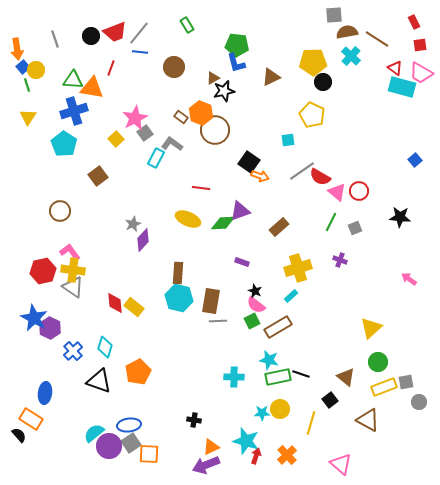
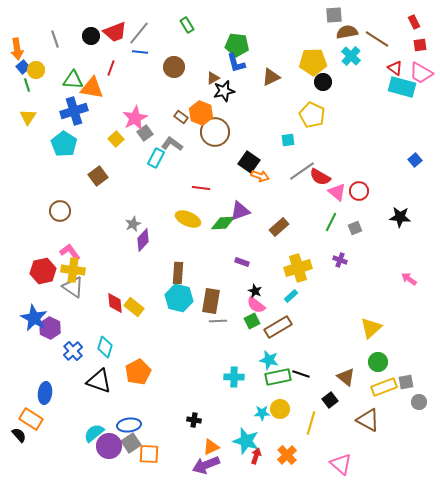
brown circle at (215, 130): moved 2 px down
